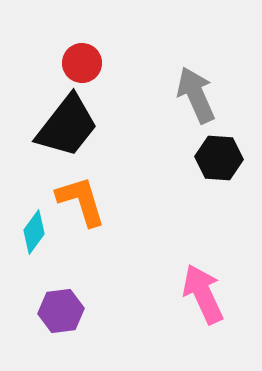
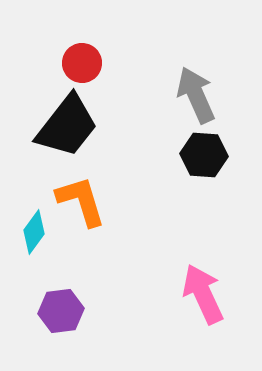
black hexagon: moved 15 px left, 3 px up
